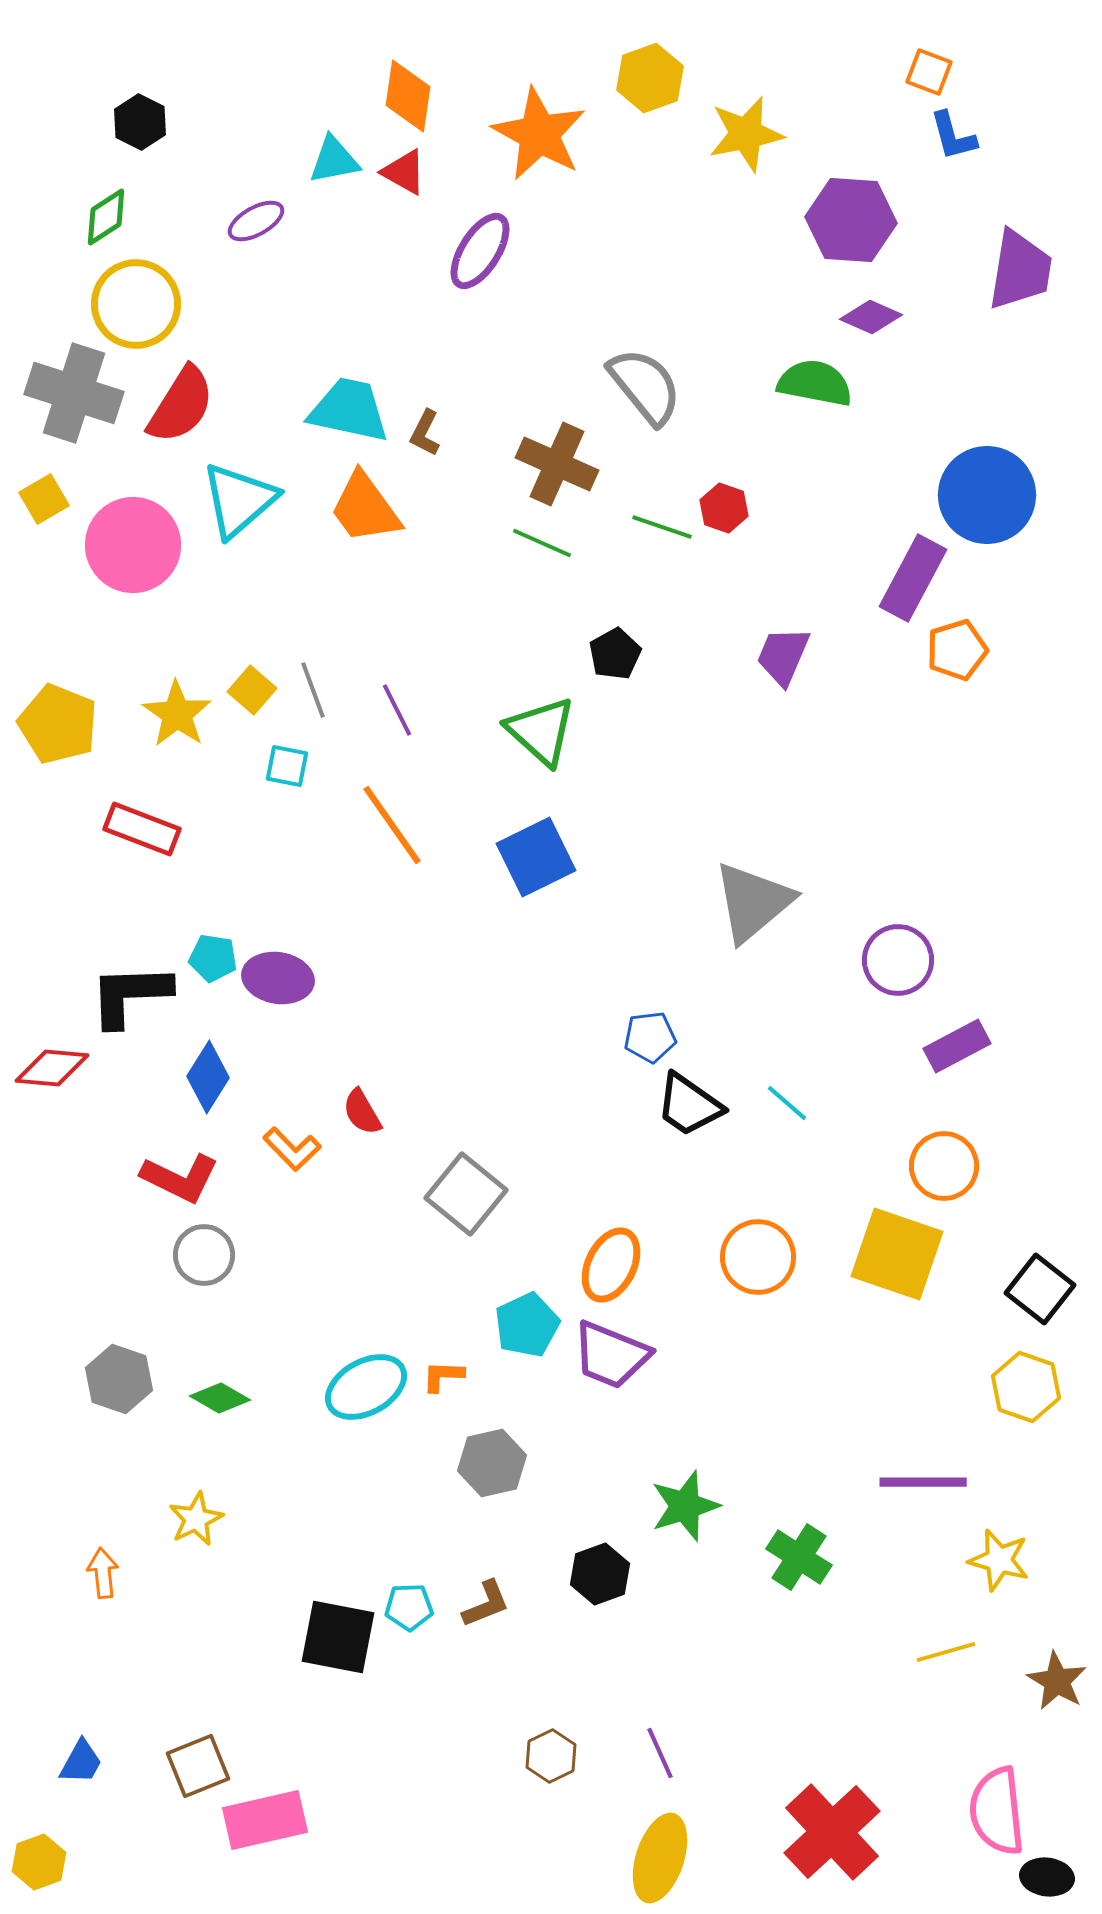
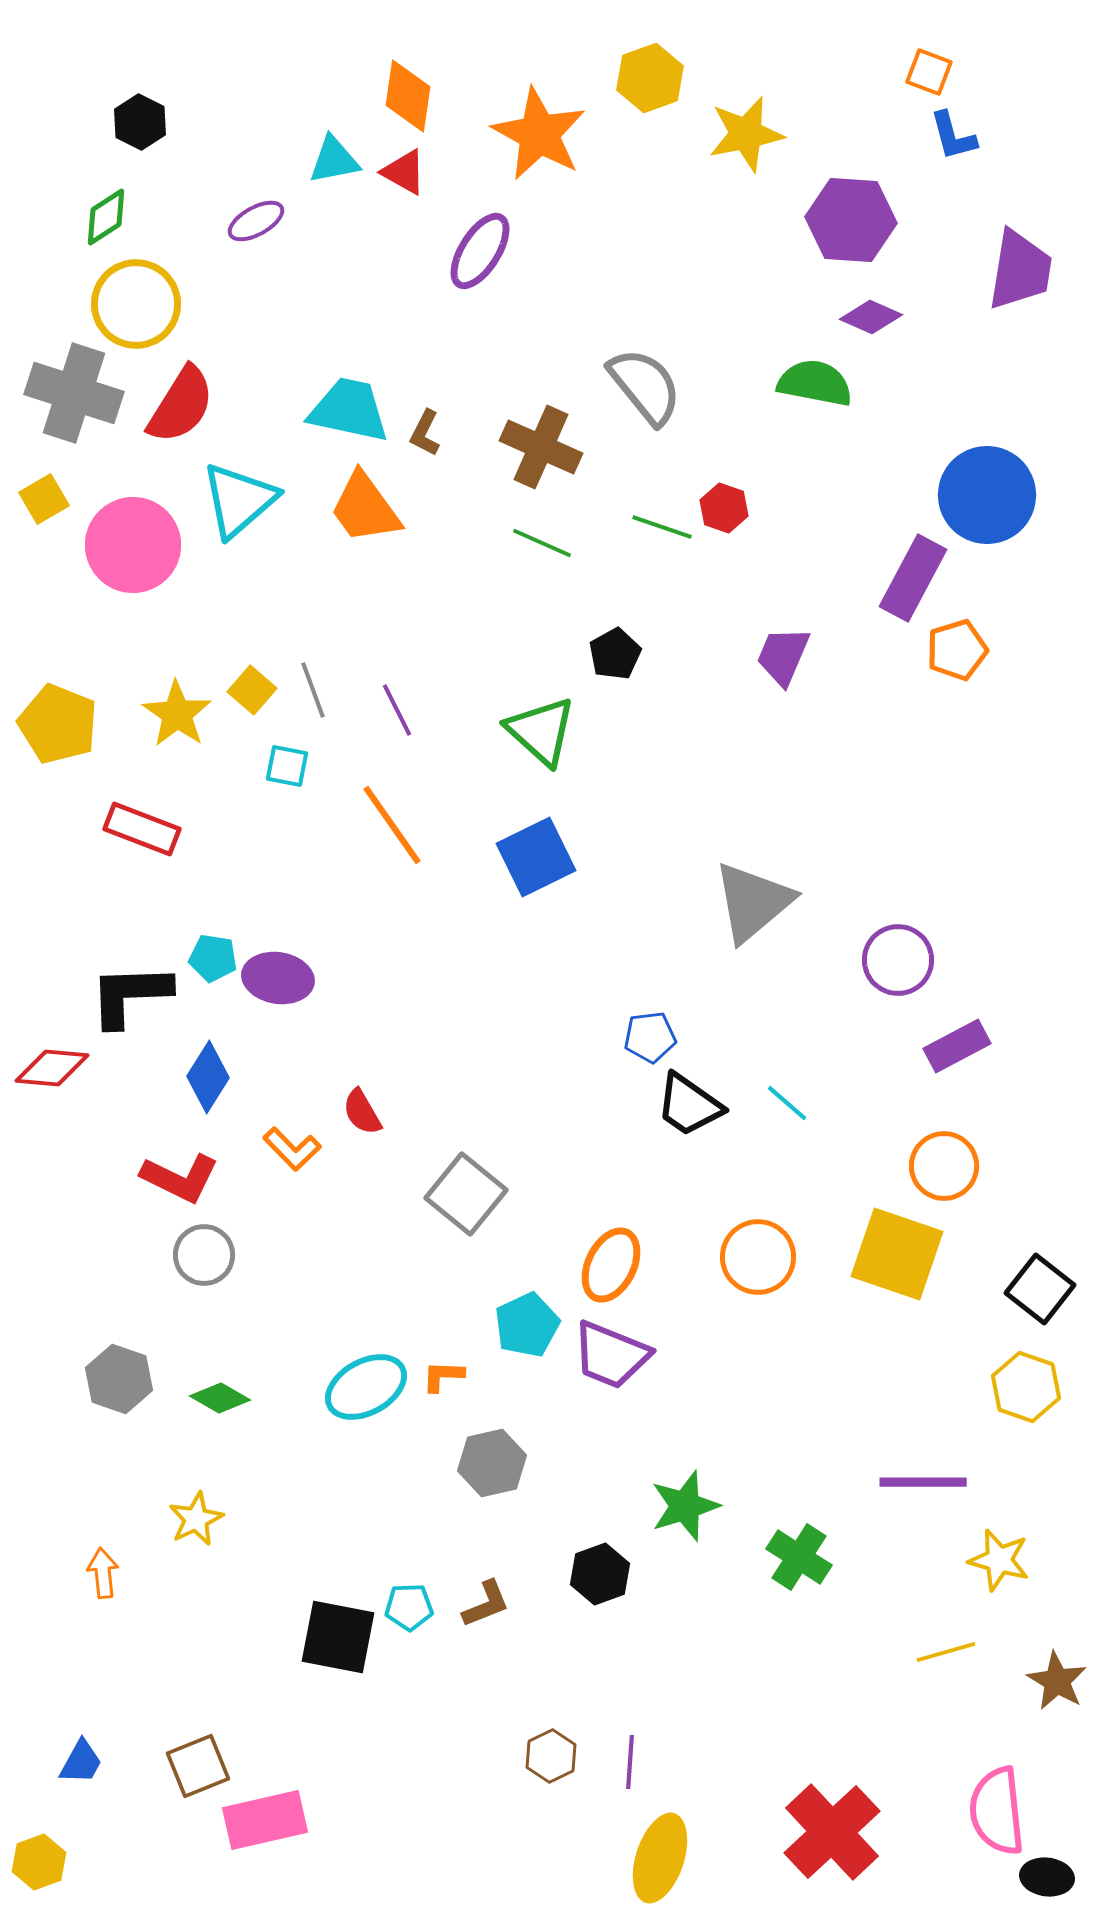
brown cross at (557, 464): moved 16 px left, 17 px up
purple line at (660, 1753): moved 30 px left, 9 px down; rotated 28 degrees clockwise
